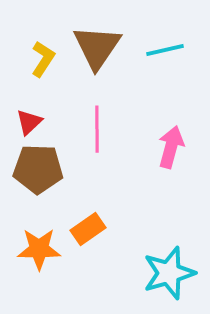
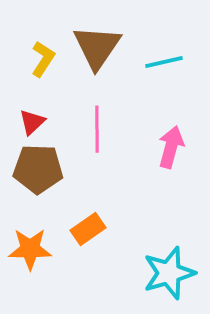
cyan line: moved 1 px left, 12 px down
red triangle: moved 3 px right
orange star: moved 9 px left
